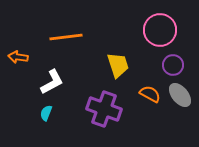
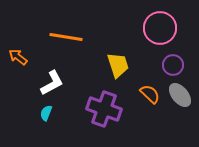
pink circle: moved 2 px up
orange line: rotated 16 degrees clockwise
orange arrow: rotated 30 degrees clockwise
white L-shape: moved 1 px down
orange semicircle: rotated 15 degrees clockwise
